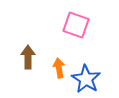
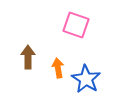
orange arrow: moved 1 px left
